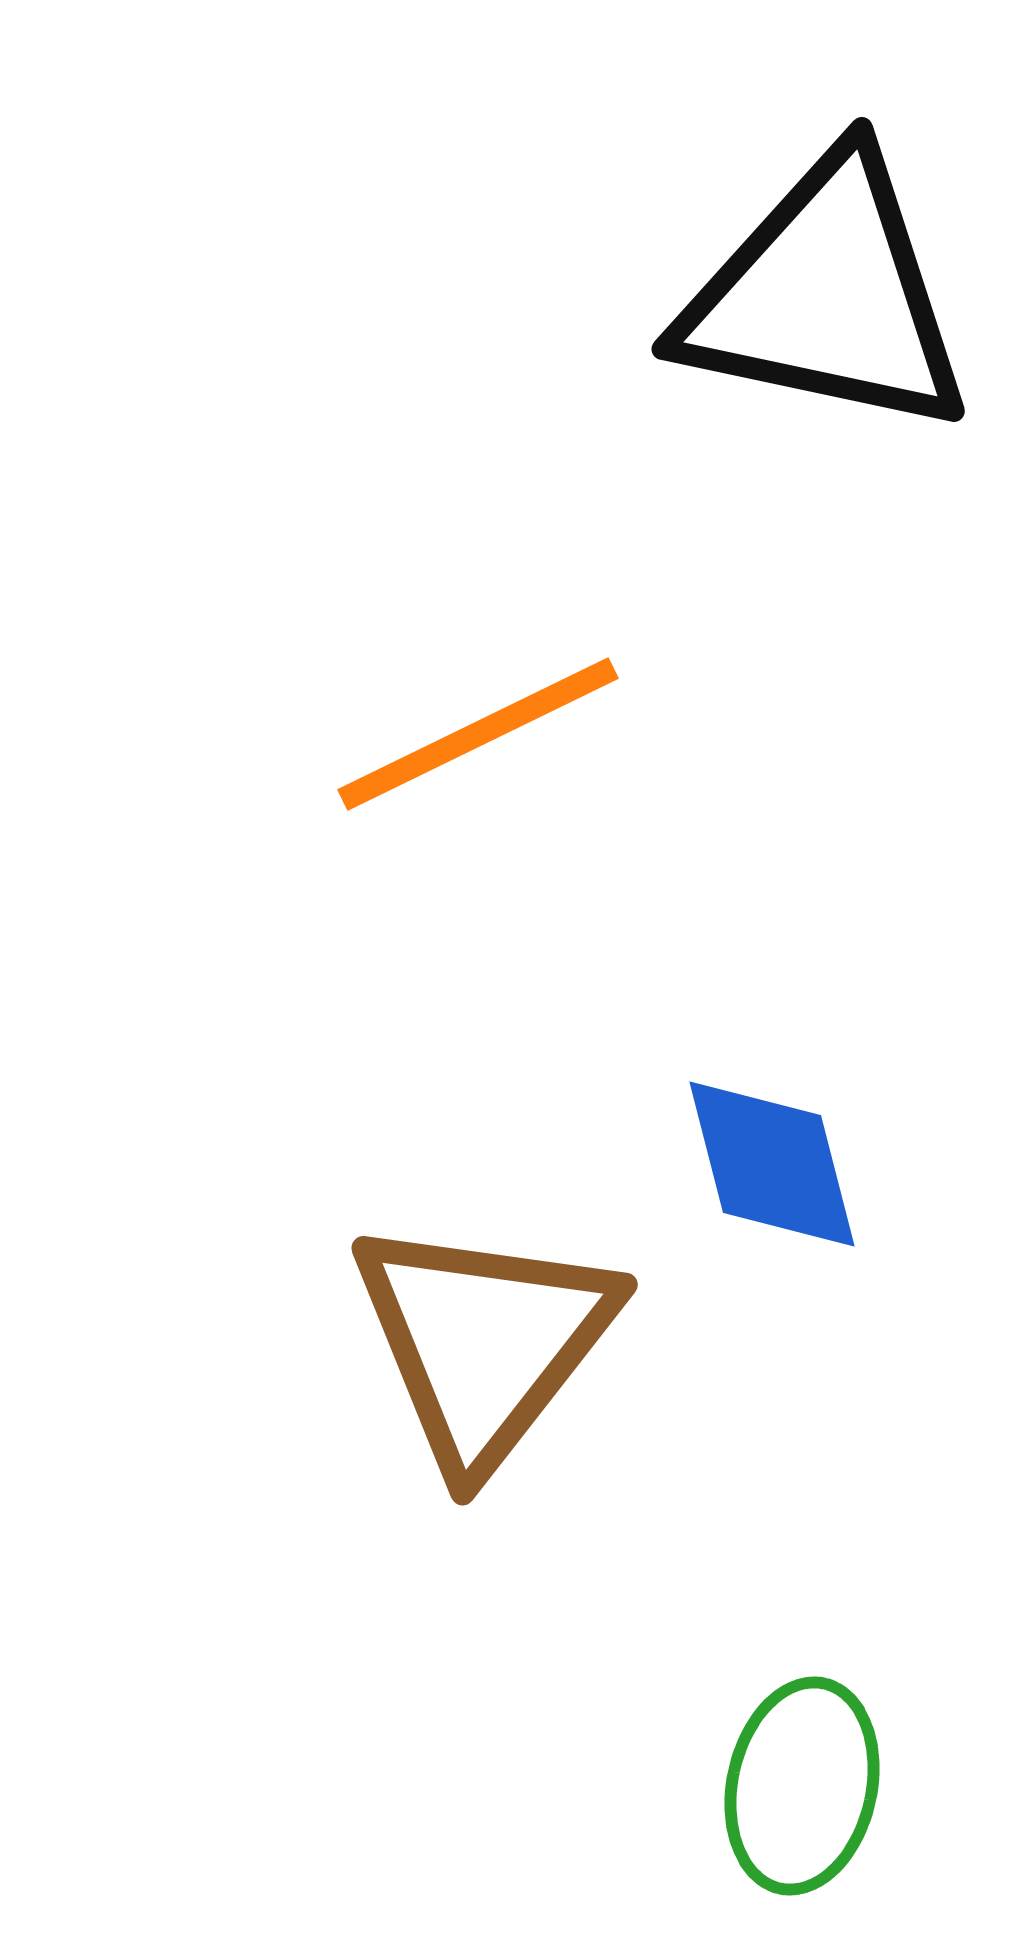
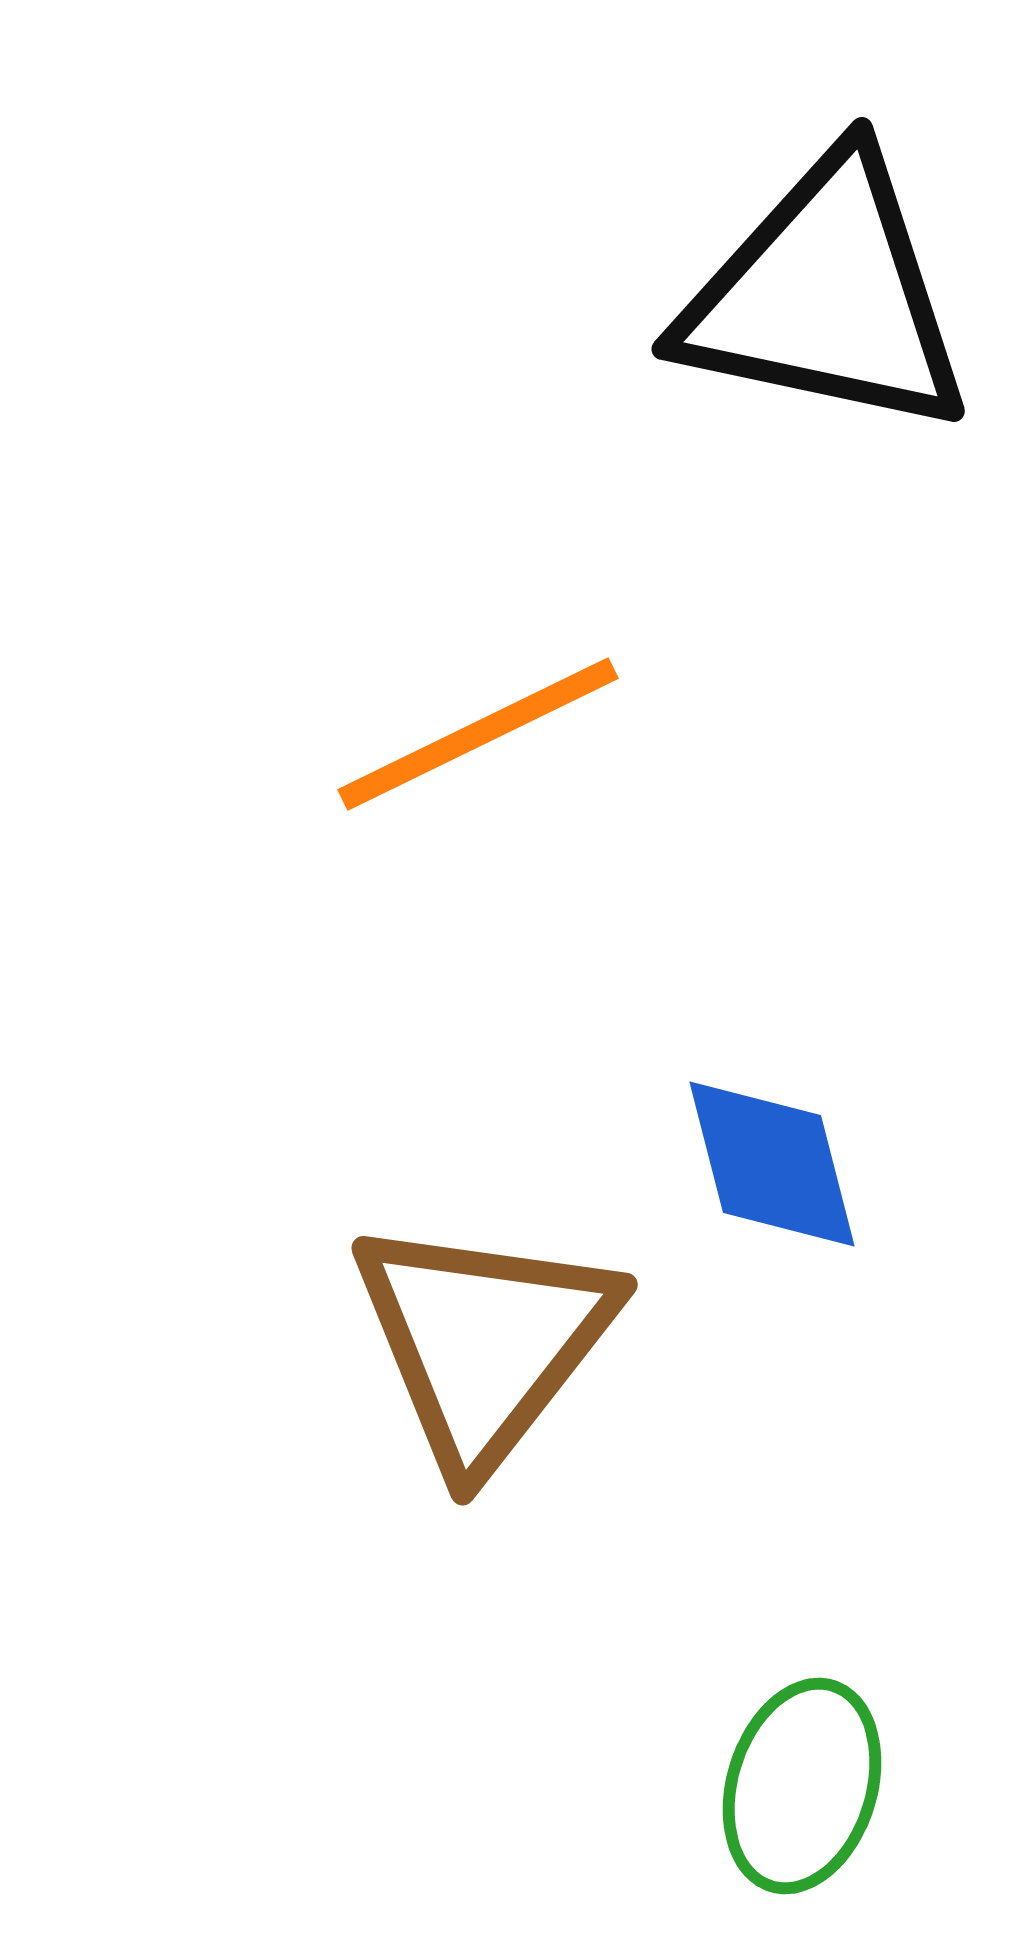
green ellipse: rotated 5 degrees clockwise
